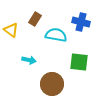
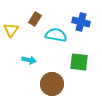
yellow triangle: rotated 28 degrees clockwise
